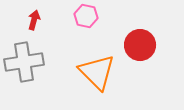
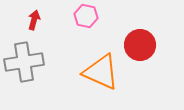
orange triangle: moved 4 px right; rotated 21 degrees counterclockwise
